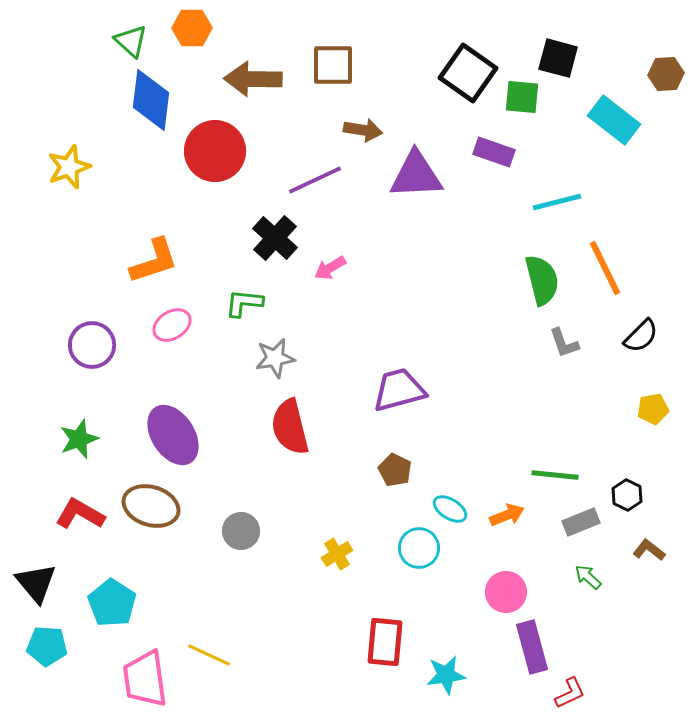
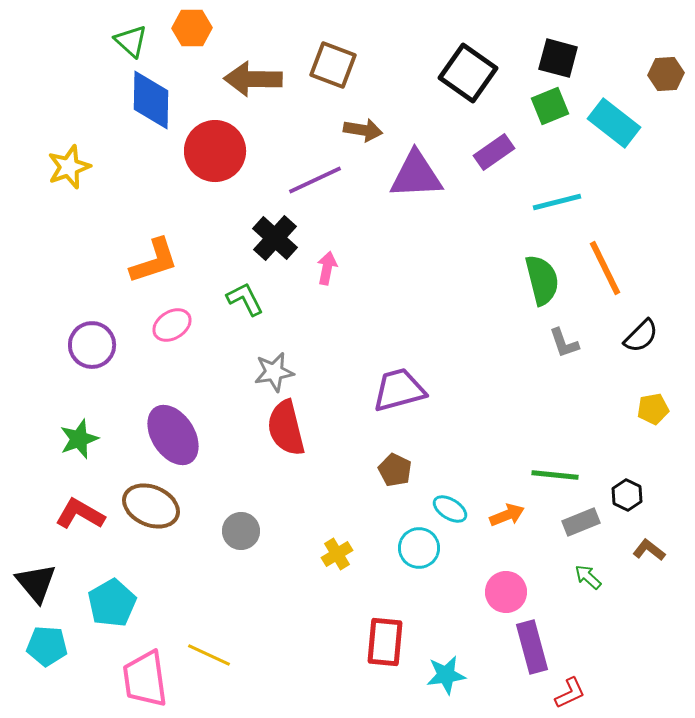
brown square at (333, 65): rotated 21 degrees clockwise
green square at (522, 97): moved 28 px right, 9 px down; rotated 27 degrees counterclockwise
blue diamond at (151, 100): rotated 6 degrees counterclockwise
cyan rectangle at (614, 120): moved 3 px down
purple rectangle at (494, 152): rotated 54 degrees counterclockwise
pink arrow at (330, 268): moved 3 px left; rotated 132 degrees clockwise
green L-shape at (244, 303): moved 1 px right, 4 px up; rotated 57 degrees clockwise
gray star at (275, 358): moved 1 px left, 14 px down
red semicircle at (290, 427): moved 4 px left, 1 px down
brown ellipse at (151, 506): rotated 6 degrees clockwise
cyan pentagon at (112, 603): rotated 9 degrees clockwise
